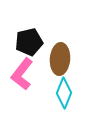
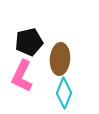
pink L-shape: moved 2 px down; rotated 12 degrees counterclockwise
